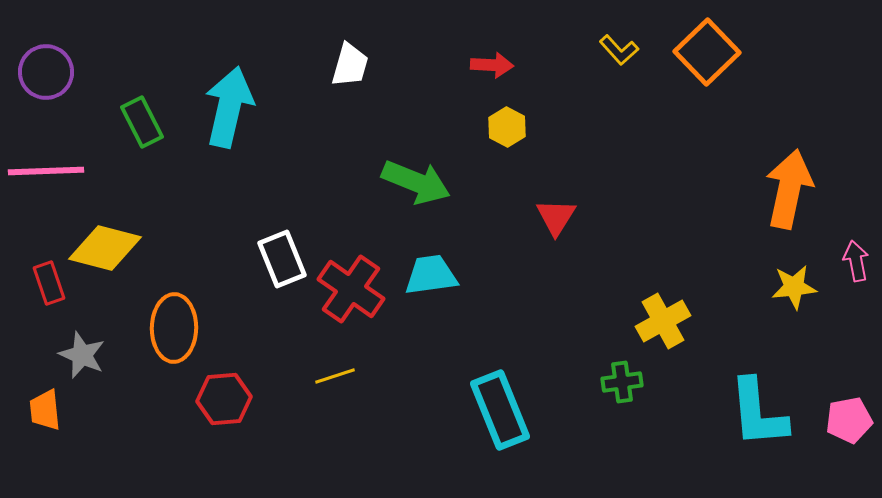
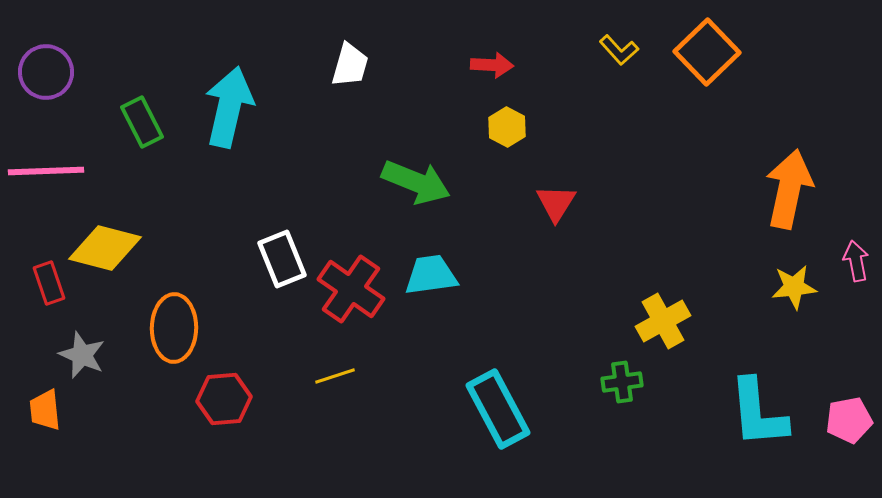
red triangle: moved 14 px up
cyan rectangle: moved 2 px left, 1 px up; rotated 6 degrees counterclockwise
